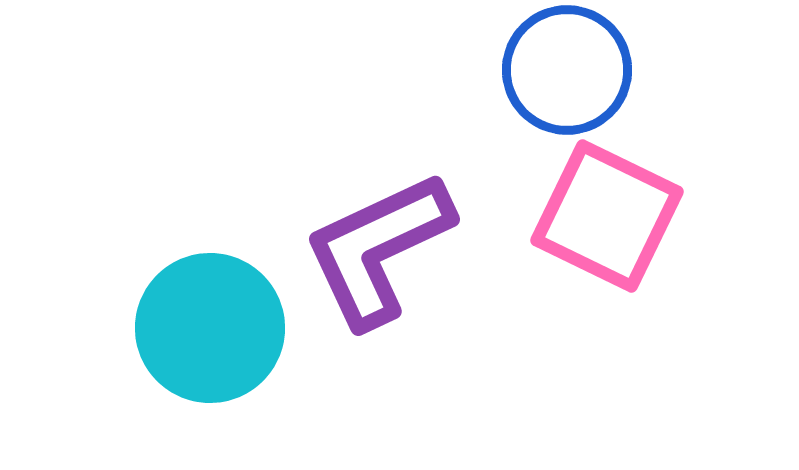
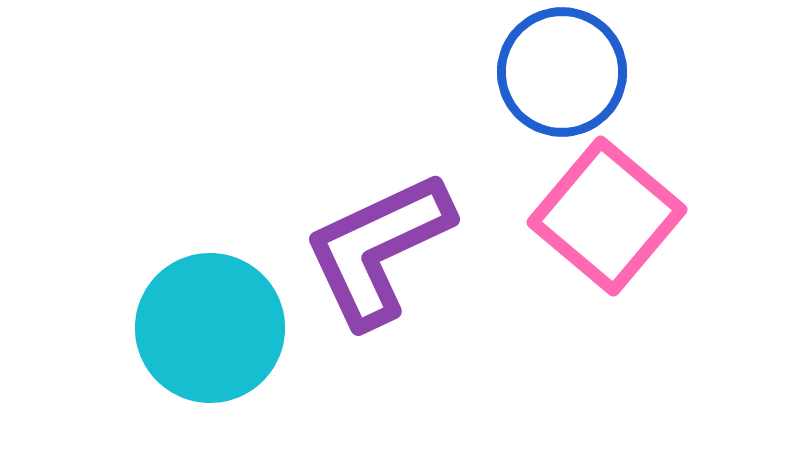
blue circle: moved 5 px left, 2 px down
pink square: rotated 14 degrees clockwise
